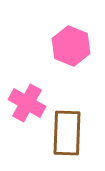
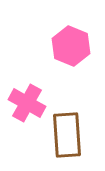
brown rectangle: moved 2 px down; rotated 6 degrees counterclockwise
